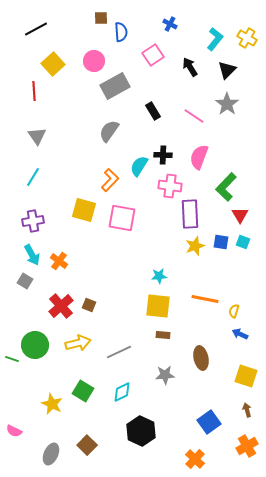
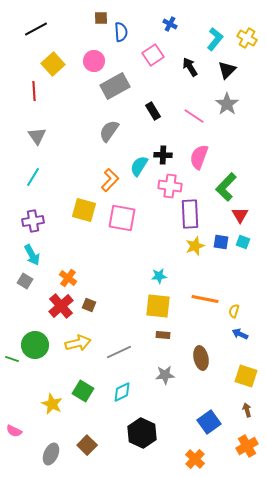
orange cross at (59, 261): moved 9 px right, 17 px down
black hexagon at (141, 431): moved 1 px right, 2 px down
